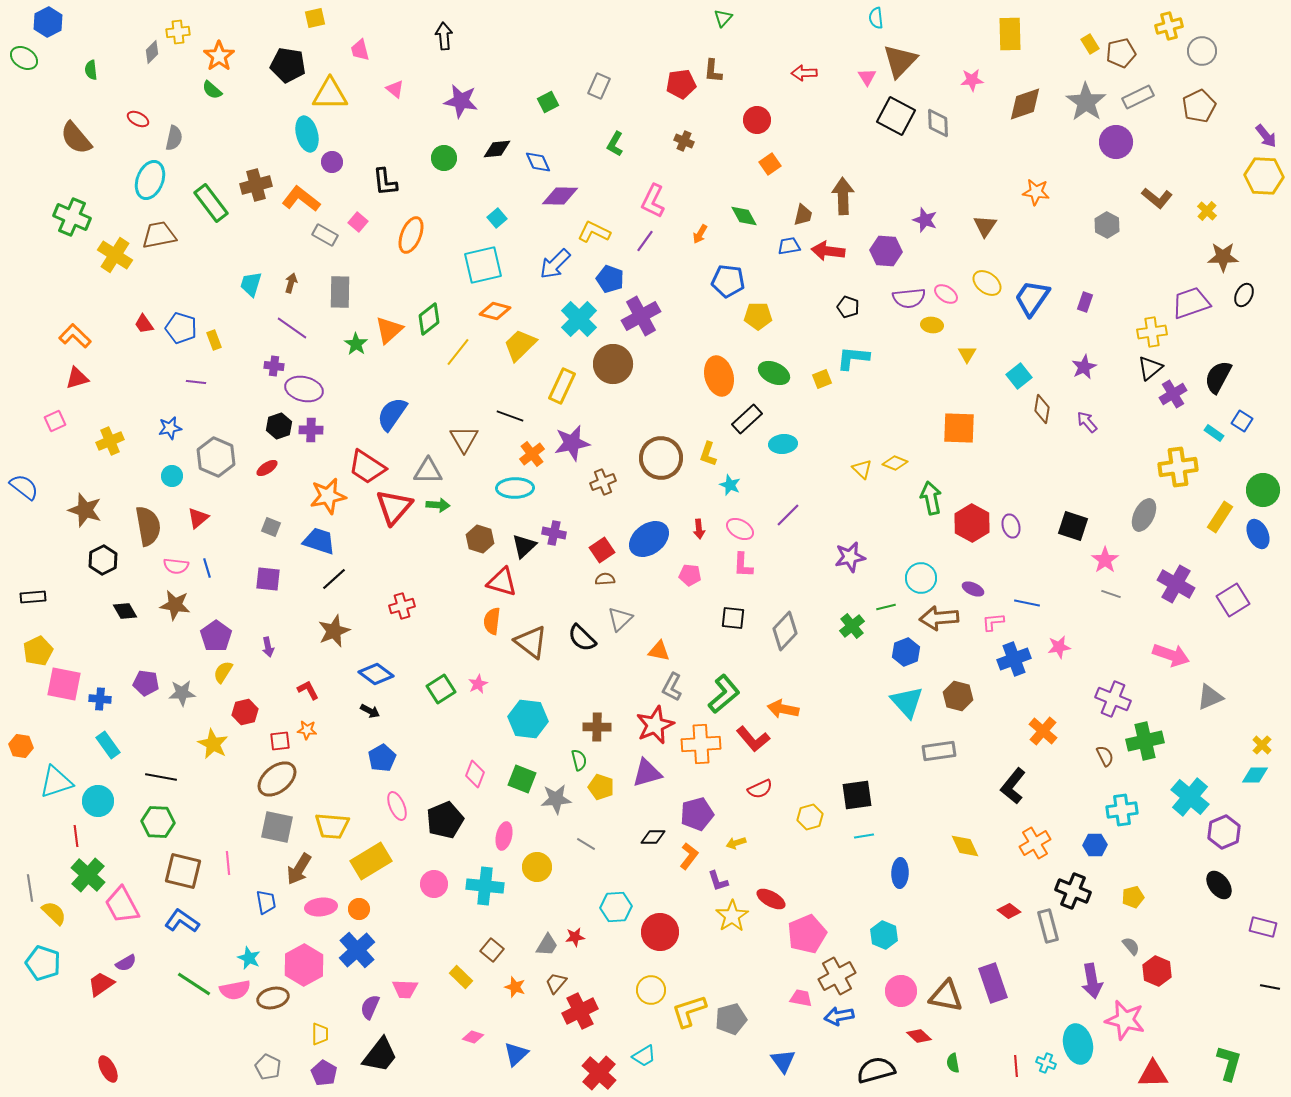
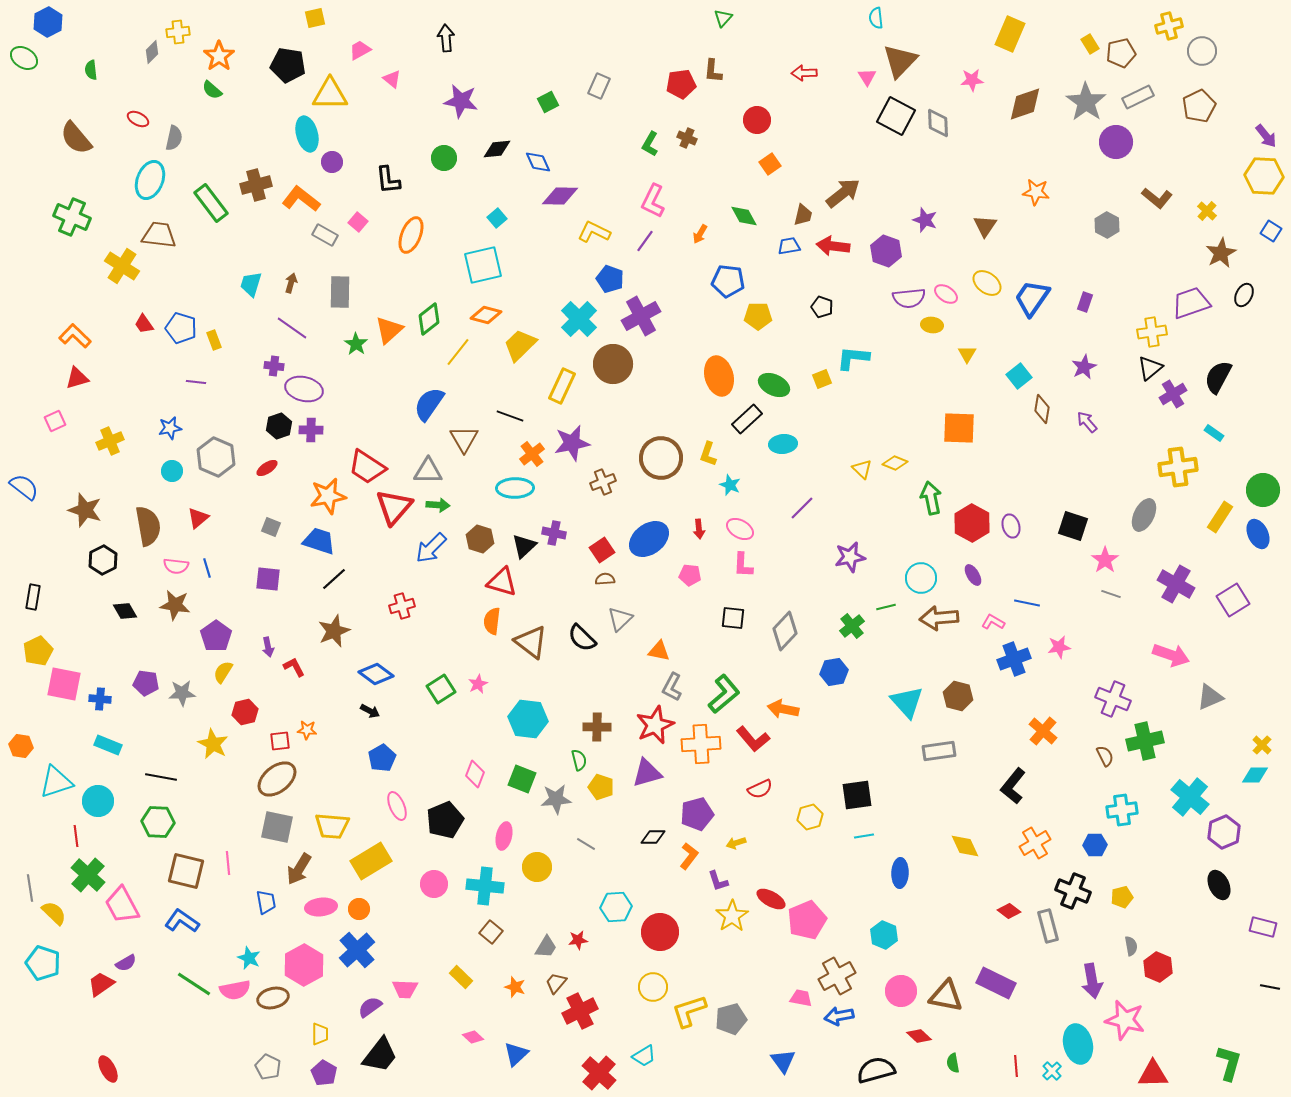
yellow rectangle at (1010, 34): rotated 24 degrees clockwise
black arrow at (444, 36): moved 2 px right, 2 px down
pink trapezoid at (360, 50): rotated 75 degrees clockwise
pink triangle at (395, 89): moved 3 px left, 10 px up
brown cross at (684, 141): moved 3 px right, 3 px up
green L-shape at (615, 144): moved 35 px right
black L-shape at (385, 182): moved 3 px right, 2 px up
brown arrow at (843, 196): moved 3 px up; rotated 54 degrees clockwise
brown trapezoid at (159, 235): rotated 18 degrees clockwise
red arrow at (828, 251): moved 5 px right, 5 px up
purple hexagon at (886, 251): rotated 16 degrees clockwise
yellow cross at (115, 255): moved 7 px right, 11 px down
brown star at (1223, 257): moved 2 px left, 4 px up; rotated 28 degrees counterclockwise
blue arrow at (555, 264): moved 124 px left, 284 px down
black pentagon at (848, 307): moved 26 px left
orange diamond at (495, 311): moved 9 px left, 4 px down
green ellipse at (774, 373): moved 12 px down
blue semicircle at (392, 414): moved 37 px right, 10 px up
blue square at (1242, 421): moved 29 px right, 190 px up
cyan circle at (172, 476): moved 5 px up
purple line at (788, 515): moved 14 px right, 7 px up
purple ellipse at (973, 589): moved 14 px up; rotated 35 degrees clockwise
black rectangle at (33, 597): rotated 75 degrees counterclockwise
pink L-shape at (993, 622): rotated 35 degrees clockwise
blue hexagon at (906, 652): moved 72 px left, 20 px down; rotated 12 degrees clockwise
red L-shape at (308, 690): moved 14 px left, 23 px up
cyan rectangle at (108, 745): rotated 32 degrees counterclockwise
brown square at (183, 871): moved 3 px right
black ellipse at (1219, 885): rotated 12 degrees clockwise
yellow pentagon at (1133, 897): moved 11 px left
pink pentagon at (807, 934): moved 14 px up
red star at (575, 937): moved 3 px right, 3 px down
gray trapezoid at (547, 945): moved 1 px left, 2 px down
gray semicircle at (1131, 946): rotated 30 degrees clockwise
brown square at (492, 950): moved 1 px left, 18 px up
red hexagon at (1157, 971): moved 1 px right, 4 px up
purple rectangle at (993, 983): moved 3 px right; rotated 45 degrees counterclockwise
yellow circle at (651, 990): moved 2 px right, 3 px up
purple semicircle at (370, 1007): rotated 30 degrees clockwise
pink diamond at (473, 1037): rotated 25 degrees clockwise
cyan cross at (1046, 1063): moved 6 px right, 8 px down; rotated 24 degrees clockwise
